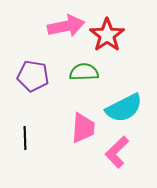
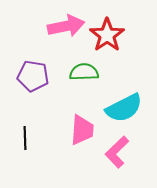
pink trapezoid: moved 1 px left, 2 px down
